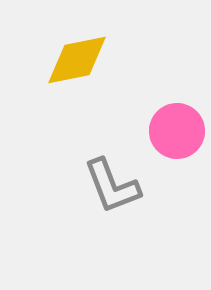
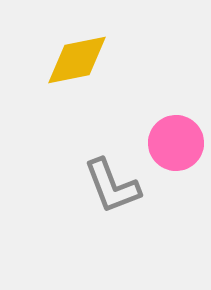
pink circle: moved 1 px left, 12 px down
